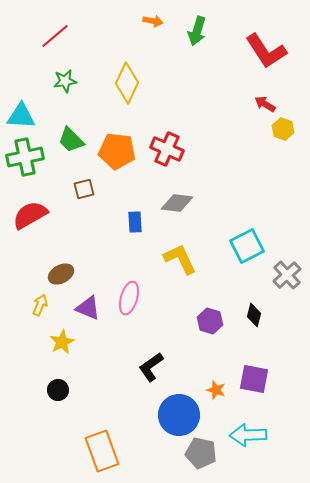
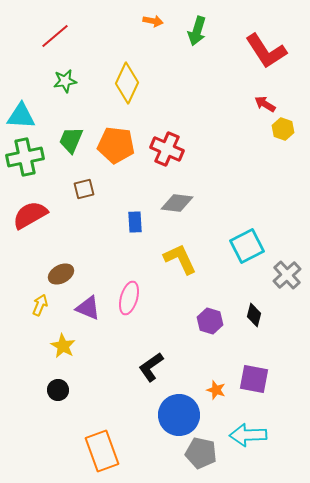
green trapezoid: rotated 68 degrees clockwise
orange pentagon: moved 1 px left, 6 px up
yellow star: moved 1 px right, 4 px down; rotated 15 degrees counterclockwise
